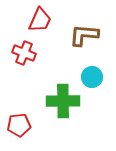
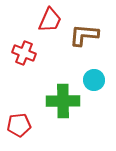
red trapezoid: moved 10 px right
cyan circle: moved 2 px right, 3 px down
